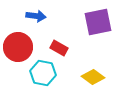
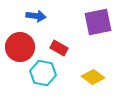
red circle: moved 2 px right
